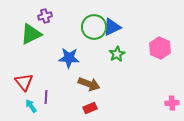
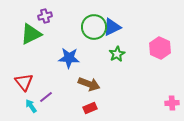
purple line: rotated 48 degrees clockwise
